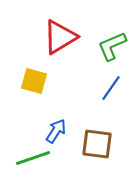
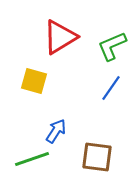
brown square: moved 13 px down
green line: moved 1 px left, 1 px down
